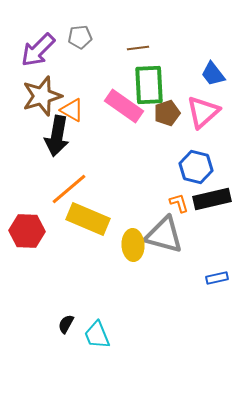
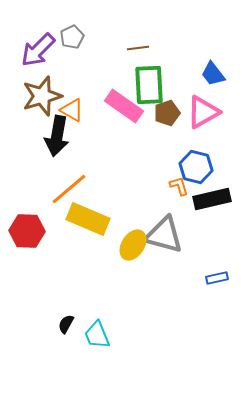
gray pentagon: moved 8 px left; rotated 20 degrees counterclockwise
pink triangle: rotated 12 degrees clockwise
orange L-shape: moved 17 px up
yellow ellipse: rotated 36 degrees clockwise
